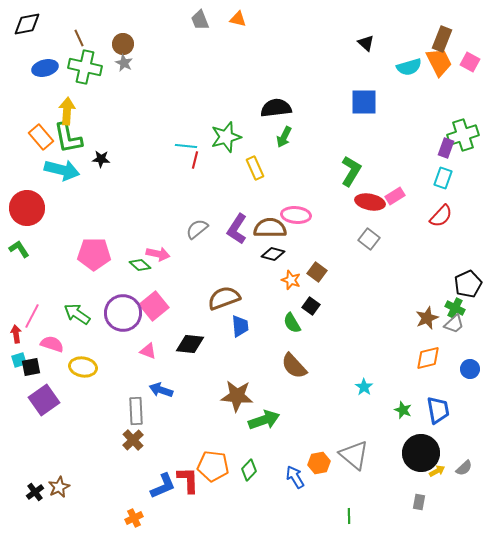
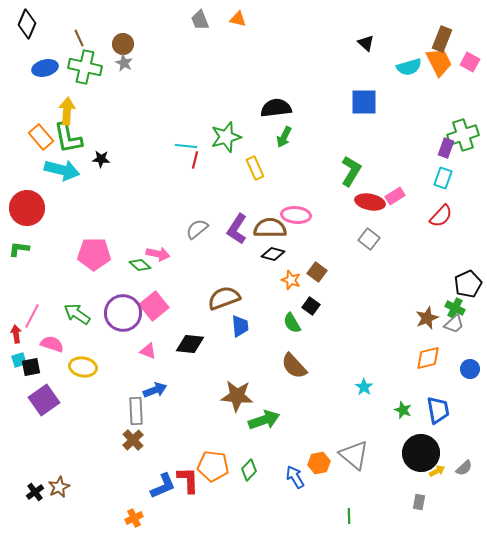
black diamond at (27, 24): rotated 56 degrees counterclockwise
green L-shape at (19, 249): rotated 50 degrees counterclockwise
blue arrow at (161, 390): moved 6 px left; rotated 140 degrees clockwise
